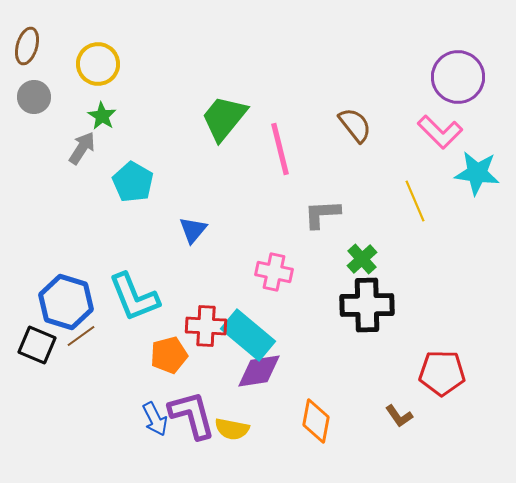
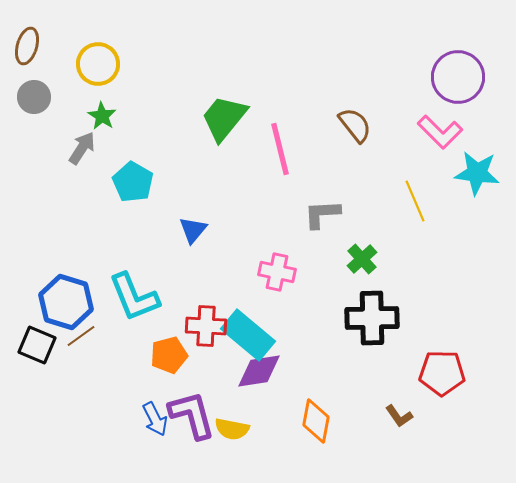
pink cross: moved 3 px right
black cross: moved 5 px right, 13 px down
